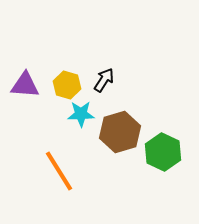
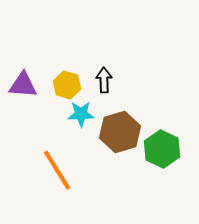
black arrow: rotated 35 degrees counterclockwise
purple triangle: moved 2 px left
green hexagon: moved 1 px left, 3 px up
orange line: moved 2 px left, 1 px up
